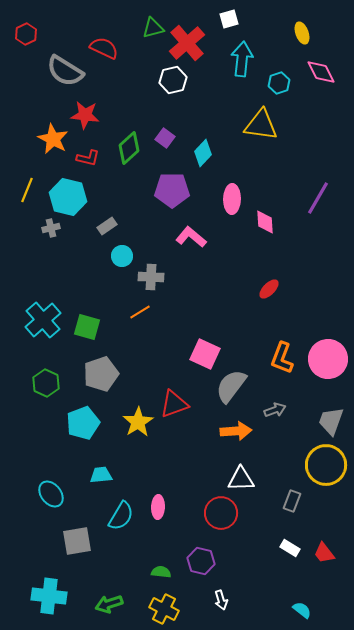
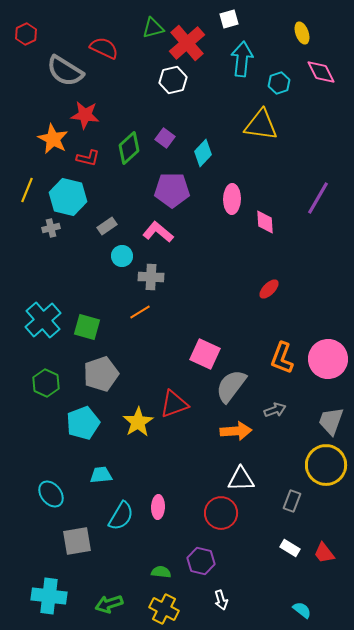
pink L-shape at (191, 237): moved 33 px left, 5 px up
